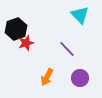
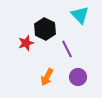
black hexagon: moved 29 px right; rotated 15 degrees counterclockwise
purple line: rotated 18 degrees clockwise
purple circle: moved 2 px left, 1 px up
